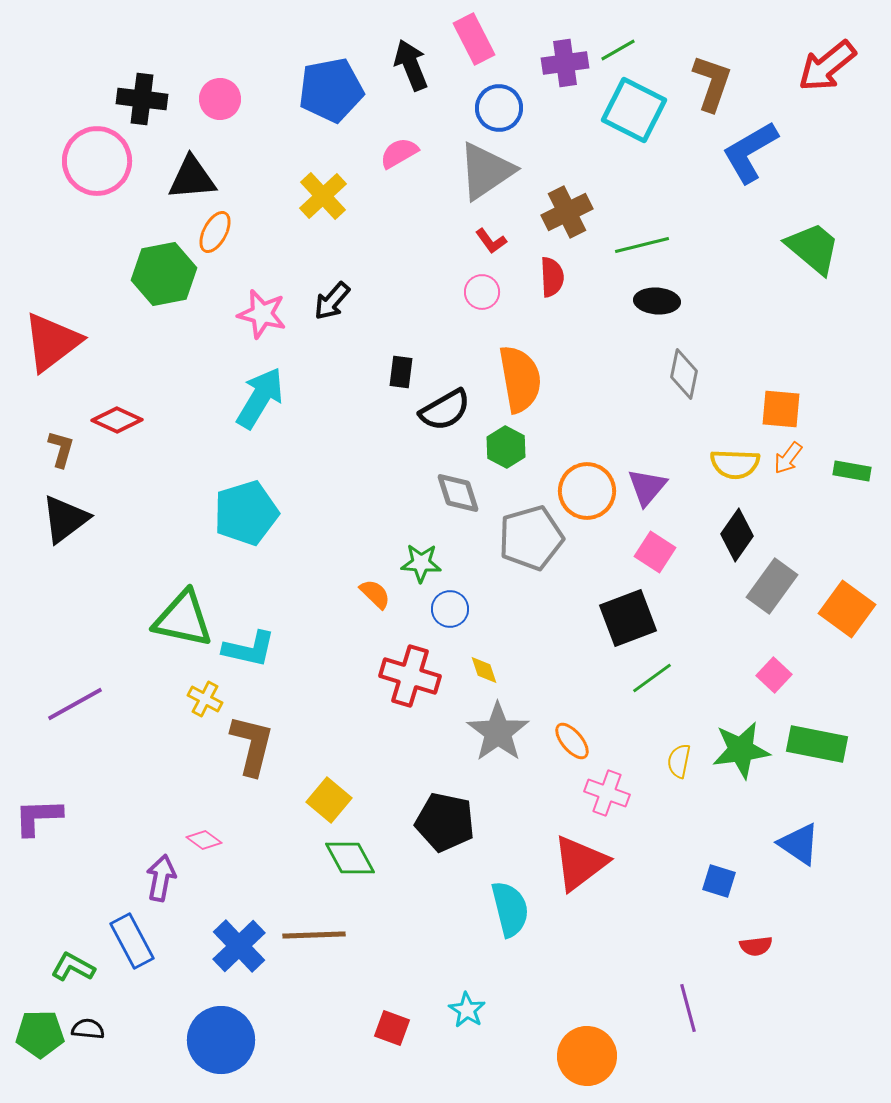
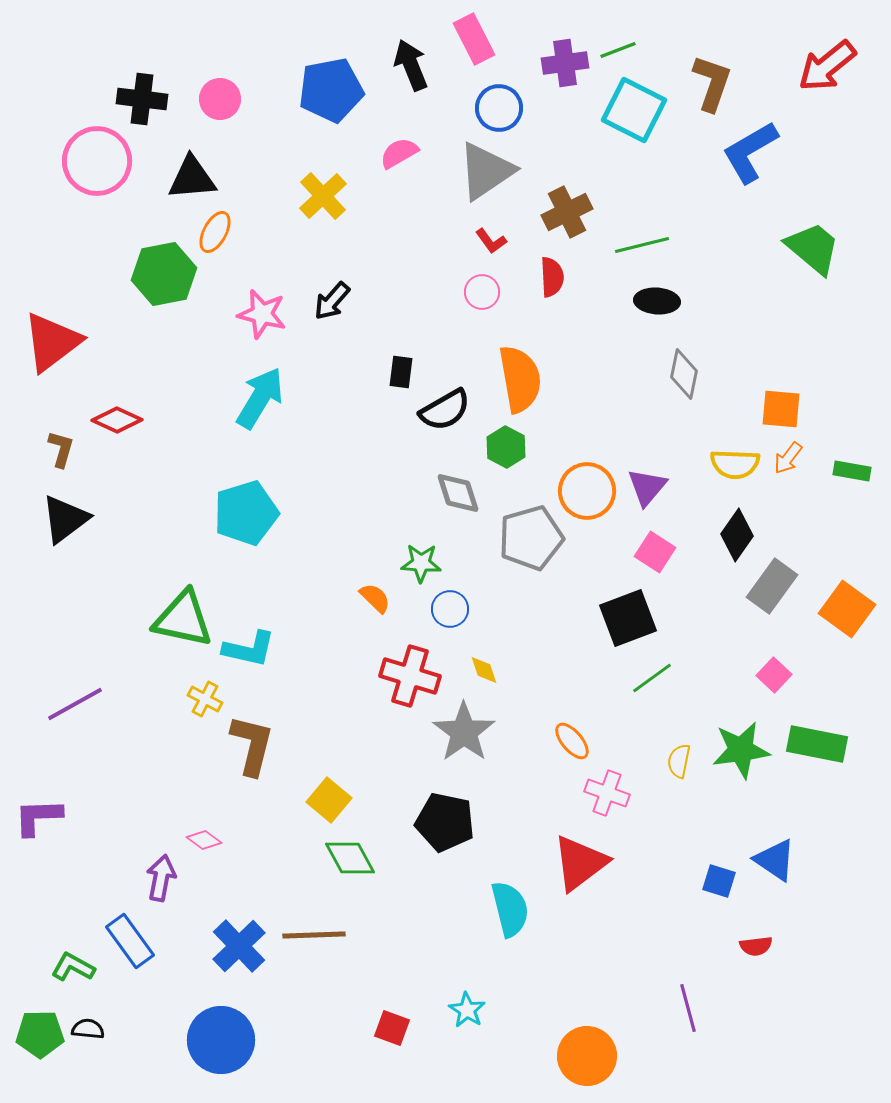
green line at (618, 50): rotated 9 degrees clockwise
orange semicircle at (375, 594): moved 4 px down
gray star at (498, 732): moved 34 px left
blue triangle at (799, 844): moved 24 px left, 16 px down
blue rectangle at (132, 941): moved 2 px left; rotated 8 degrees counterclockwise
